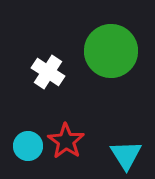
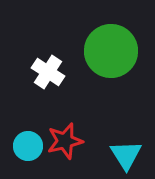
red star: moved 1 px left; rotated 24 degrees clockwise
